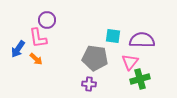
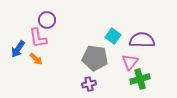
cyan square: rotated 28 degrees clockwise
purple cross: rotated 16 degrees counterclockwise
